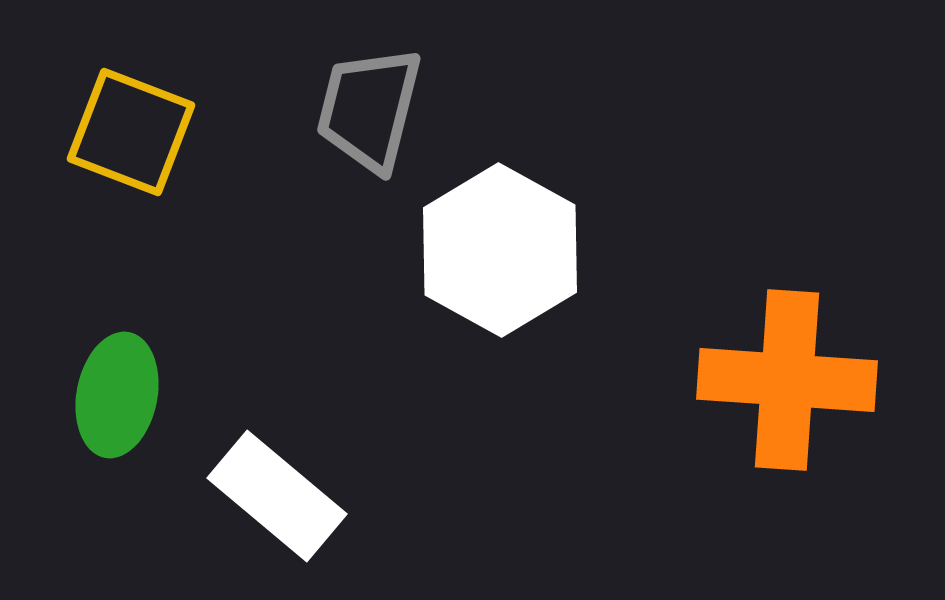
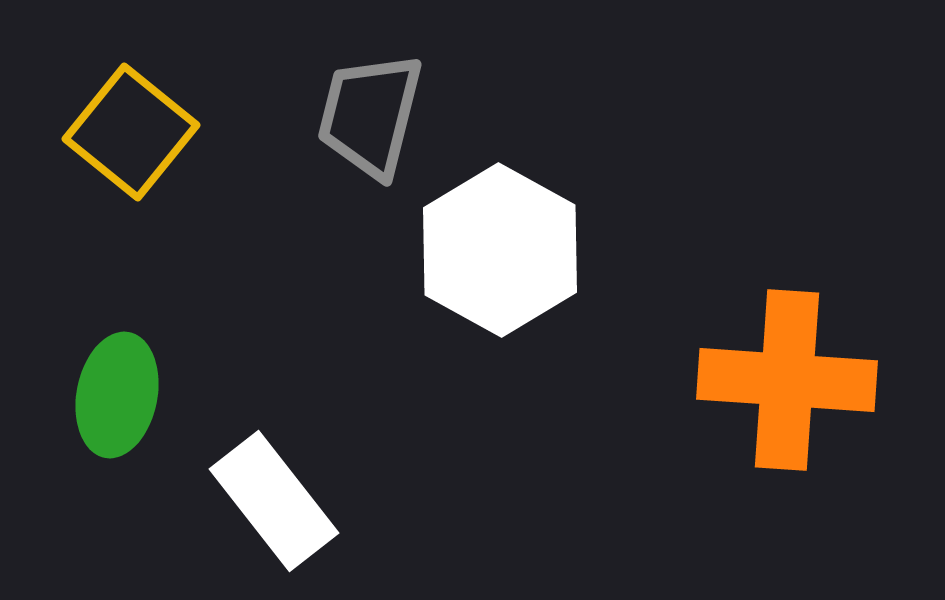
gray trapezoid: moved 1 px right, 6 px down
yellow square: rotated 18 degrees clockwise
white rectangle: moved 3 px left, 5 px down; rotated 12 degrees clockwise
